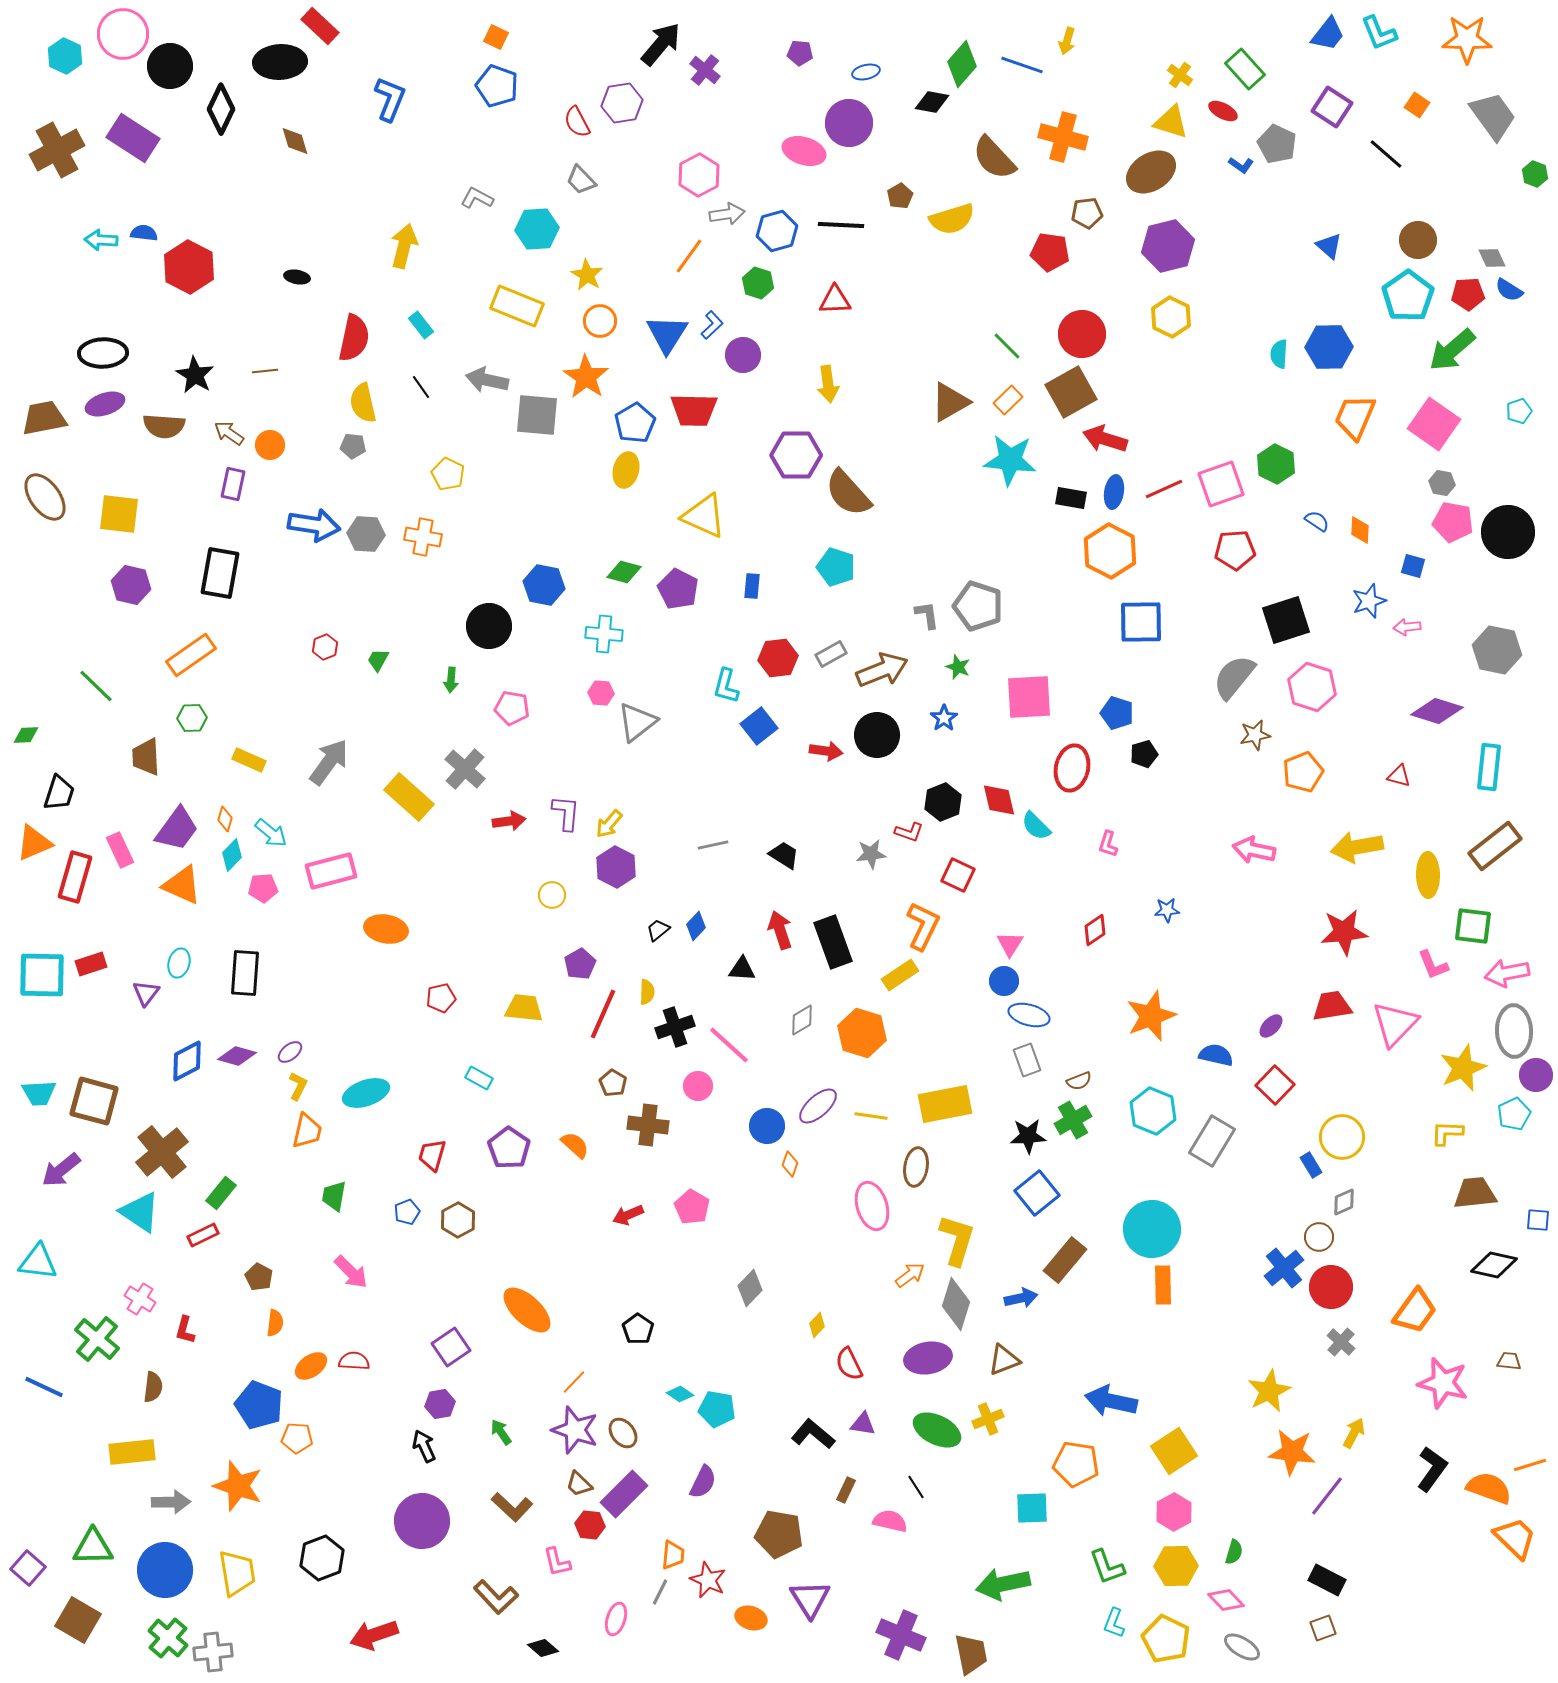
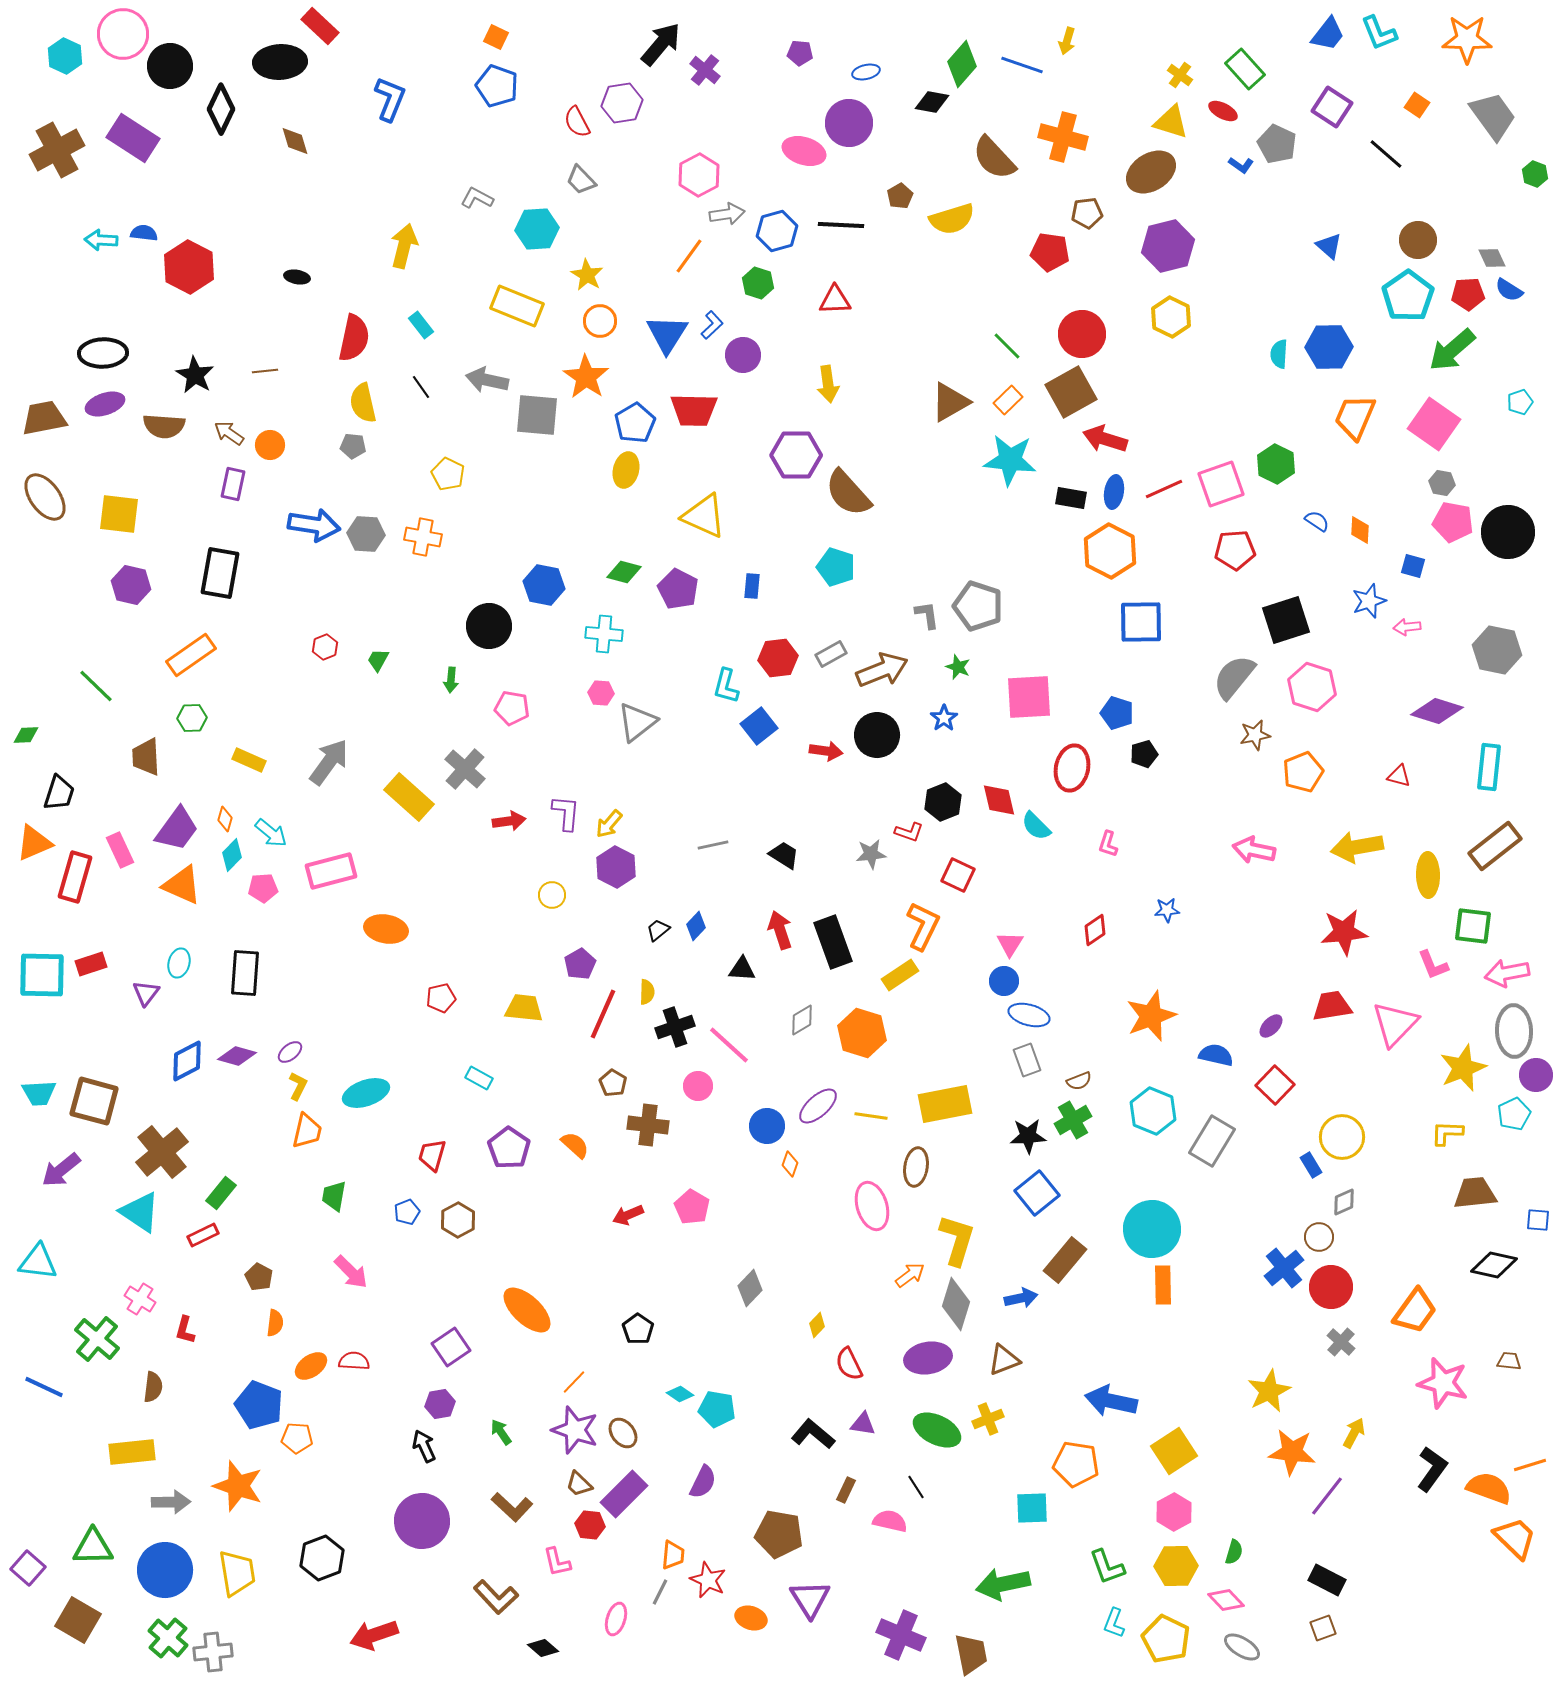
cyan pentagon at (1519, 411): moved 1 px right, 9 px up
